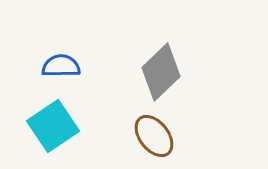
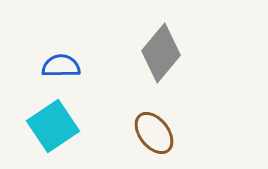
gray diamond: moved 19 px up; rotated 6 degrees counterclockwise
brown ellipse: moved 3 px up
